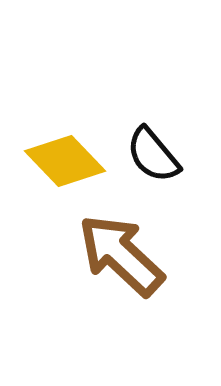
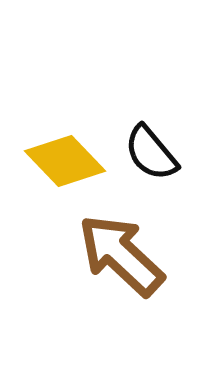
black semicircle: moved 2 px left, 2 px up
